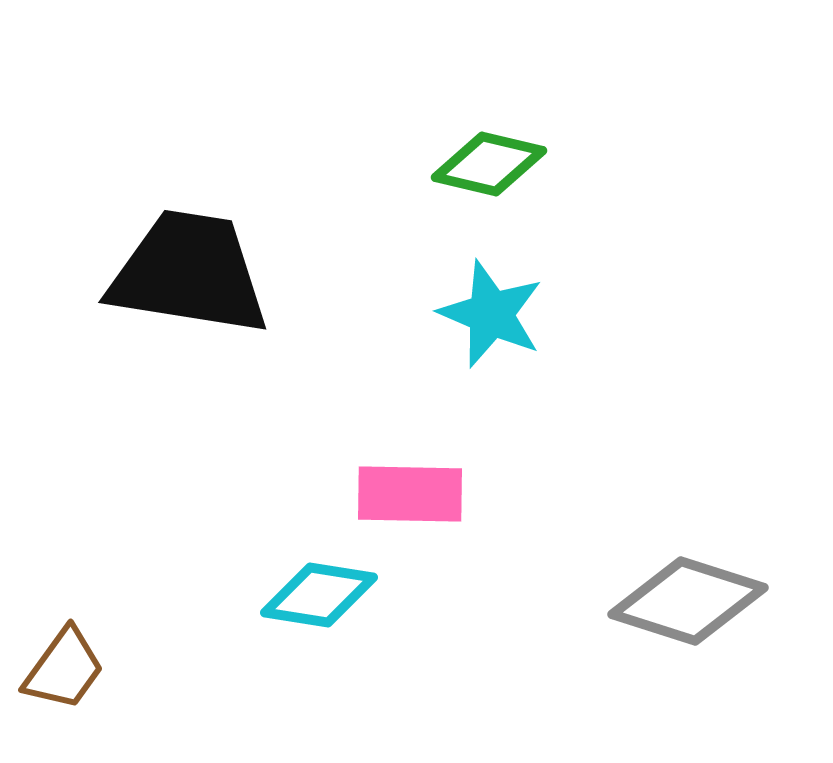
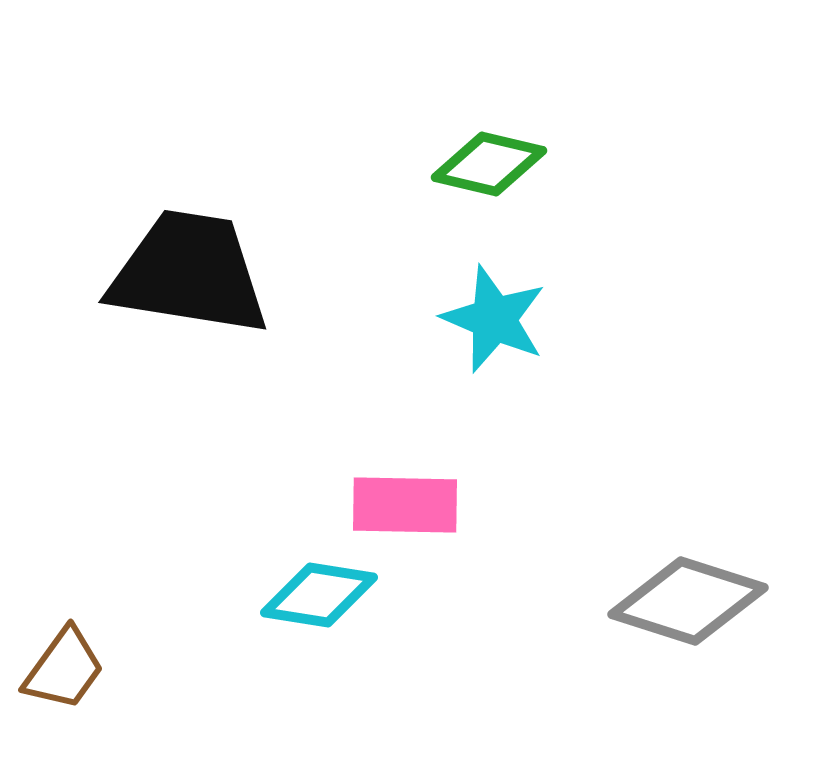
cyan star: moved 3 px right, 5 px down
pink rectangle: moved 5 px left, 11 px down
